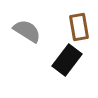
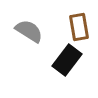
gray semicircle: moved 2 px right
